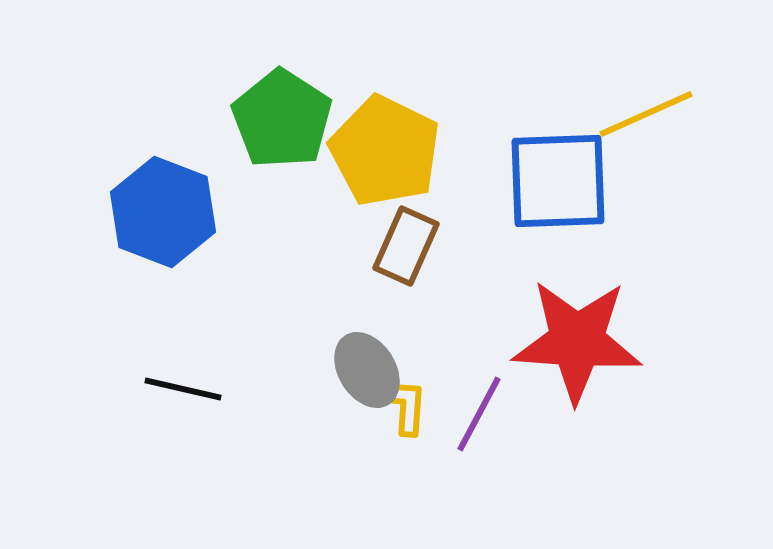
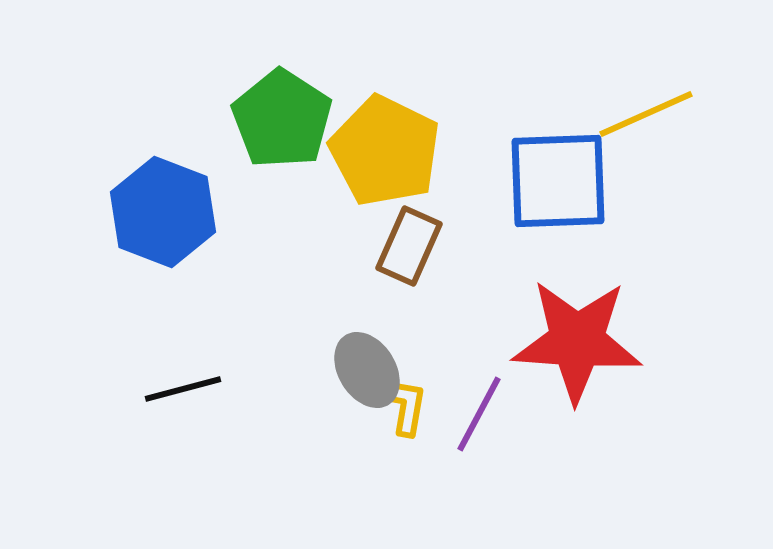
brown rectangle: moved 3 px right
black line: rotated 28 degrees counterclockwise
yellow L-shape: rotated 6 degrees clockwise
